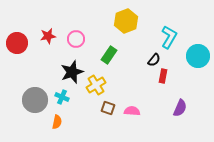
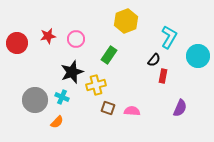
yellow cross: rotated 18 degrees clockwise
orange semicircle: rotated 32 degrees clockwise
